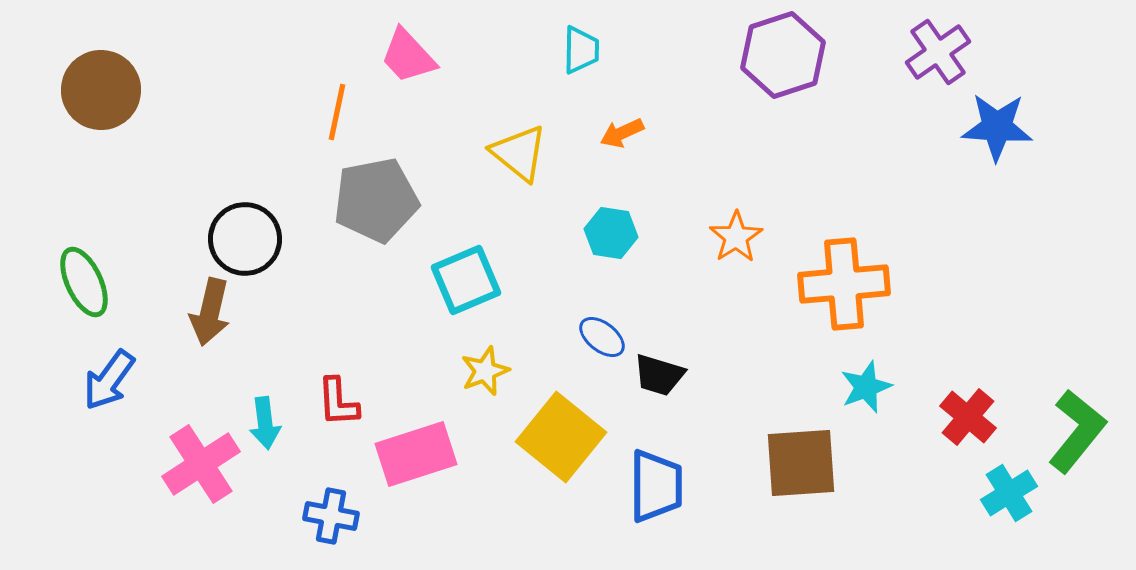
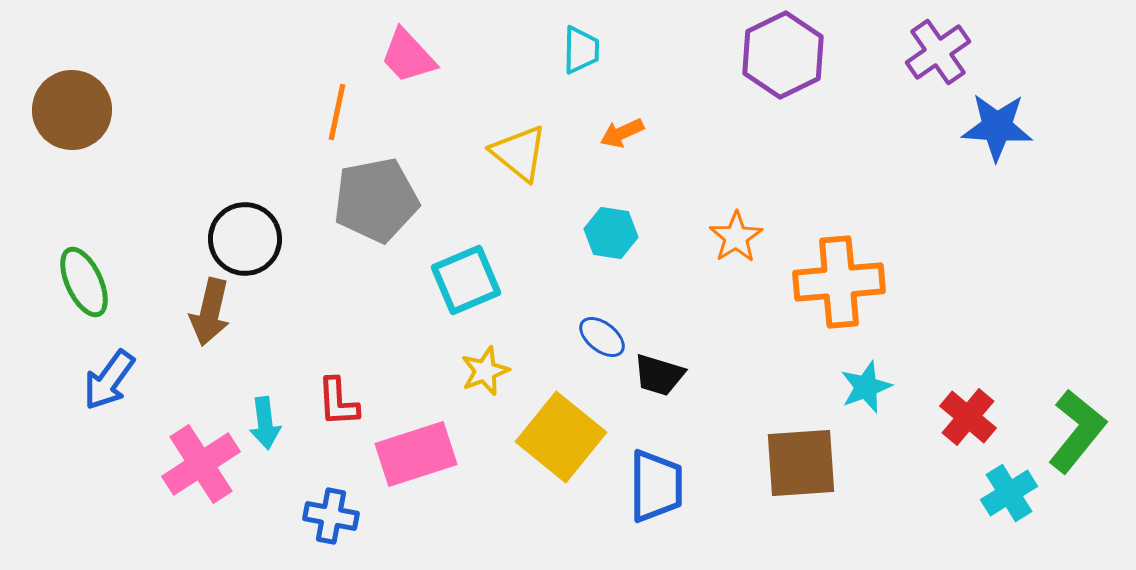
purple hexagon: rotated 8 degrees counterclockwise
brown circle: moved 29 px left, 20 px down
orange cross: moved 5 px left, 2 px up
